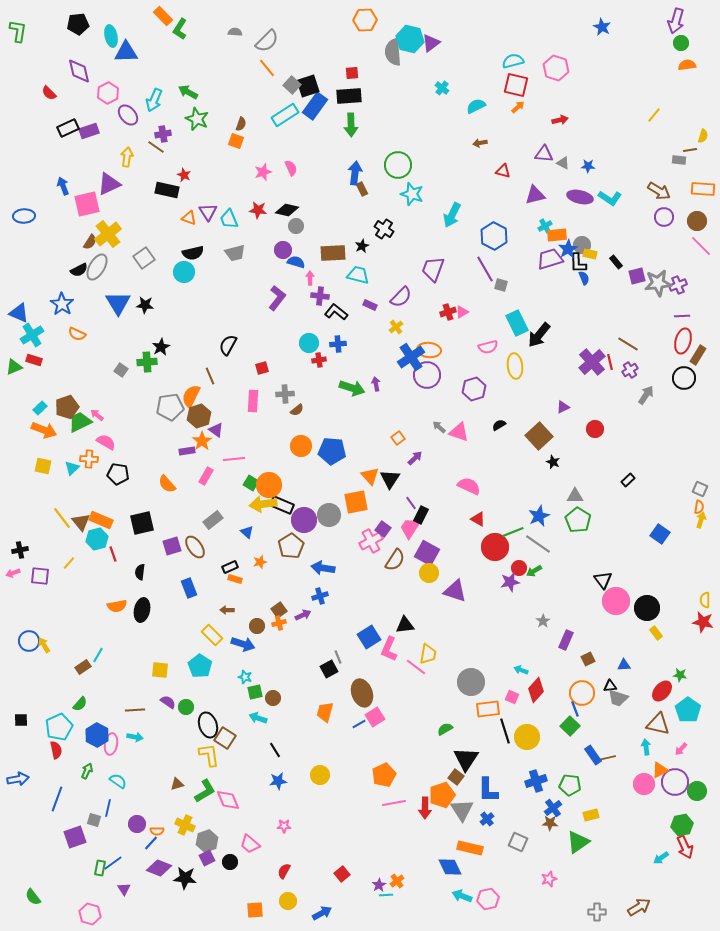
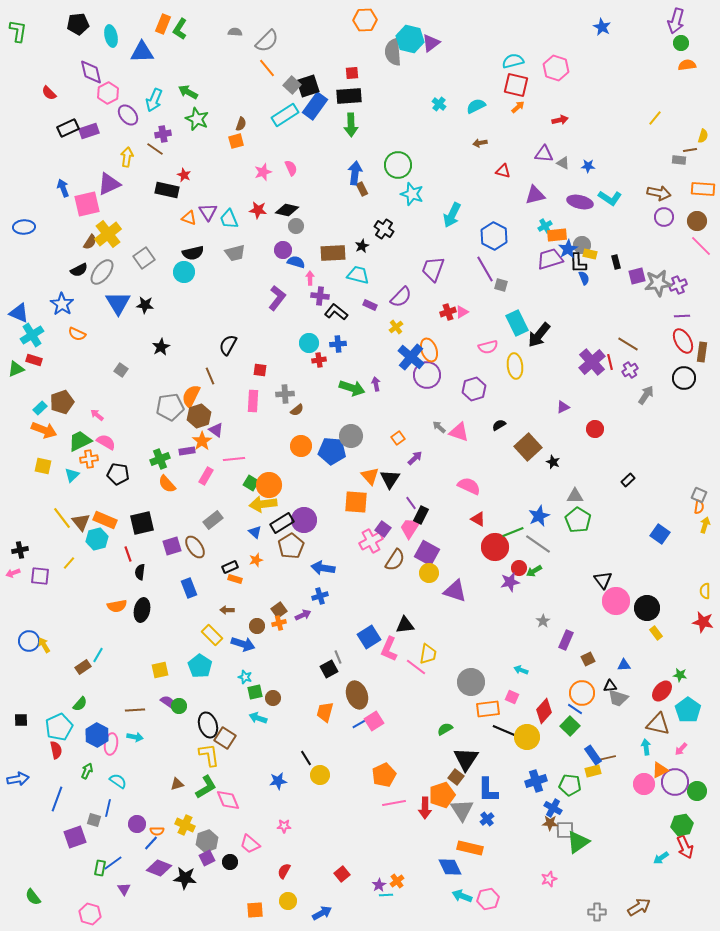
orange rectangle at (163, 16): moved 8 px down; rotated 66 degrees clockwise
blue triangle at (126, 52): moved 16 px right
purple diamond at (79, 71): moved 12 px right, 1 px down
cyan cross at (442, 88): moved 3 px left, 16 px down
yellow line at (654, 115): moved 1 px right, 3 px down
orange square at (236, 141): rotated 35 degrees counterclockwise
brown line at (156, 147): moved 1 px left, 2 px down
blue arrow at (63, 186): moved 2 px down
brown arrow at (659, 191): moved 2 px down; rotated 20 degrees counterclockwise
purple ellipse at (580, 197): moved 5 px down
blue ellipse at (24, 216): moved 11 px down
black rectangle at (616, 262): rotated 24 degrees clockwise
gray ellipse at (97, 267): moved 5 px right, 5 px down; rotated 8 degrees clockwise
red ellipse at (683, 341): rotated 45 degrees counterclockwise
orange ellipse at (429, 350): rotated 65 degrees clockwise
brown rectangle at (698, 355): moved 4 px right, 3 px up; rotated 24 degrees counterclockwise
blue cross at (411, 357): rotated 16 degrees counterclockwise
green cross at (147, 362): moved 13 px right, 97 px down; rotated 18 degrees counterclockwise
green triangle at (14, 367): moved 2 px right, 2 px down
red square at (262, 368): moved 2 px left, 2 px down; rotated 24 degrees clockwise
brown pentagon at (67, 407): moved 5 px left, 5 px up
green trapezoid at (80, 422): moved 19 px down
brown square at (539, 436): moved 11 px left, 11 px down
orange cross at (89, 459): rotated 12 degrees counterclockwise
cyan triangle at (72, 468): moved 7 px down
gray square at (700, 489): moved 1 px left, 6 px down
orange square at (356, 502): rotated 15 degrees clockwise
black rectangle at (282, 505): moved 18 px down; rotated 55 degrees counterclockwise
gray circle at (329, 515): moved 22 px right, 79 px up
orange rectangle at (101, 520): moved 4 px right
yellow arrow at (701, 520): moved 4 px right, 5 px down
blue triangle at (247, 532): moved 8 px right
red line at (113, 554): moved 15 px right
orange star at (260, 562): moved 4 px left, 2 px up
yellow semicircle at (705, 600): moved 9 px up
yellow square at (160, 670): rotated 18 degrees counterclockwise
red diamond at (536, 690): moved 8 px right, 21 px down
brown ellipse at (362, 693): moved 5 px left, 2 px down
green circle at (186, 707): moved 7 px left, 1 px up
blue line at (575, 709): rotated 35 degrees counterclockwise
pink square at (375, 717): moved 1 px left, 4 px down
black line at (505, 731): rotated 50 degrees counterclockwise
black line at (275, 750): moved 31 px right, 8 px down
green L-shape at (205, 791): moved 1 px right, 4 px up
blue cross at (553, 808): rotated 24 degrees counterclockwise
yellow rectangle at (591, 815): moved 2 px right, 44 px up
gray square at (518, 842): moved 47 px right, 12 px up; rotated 24 degrees counterclockwise
